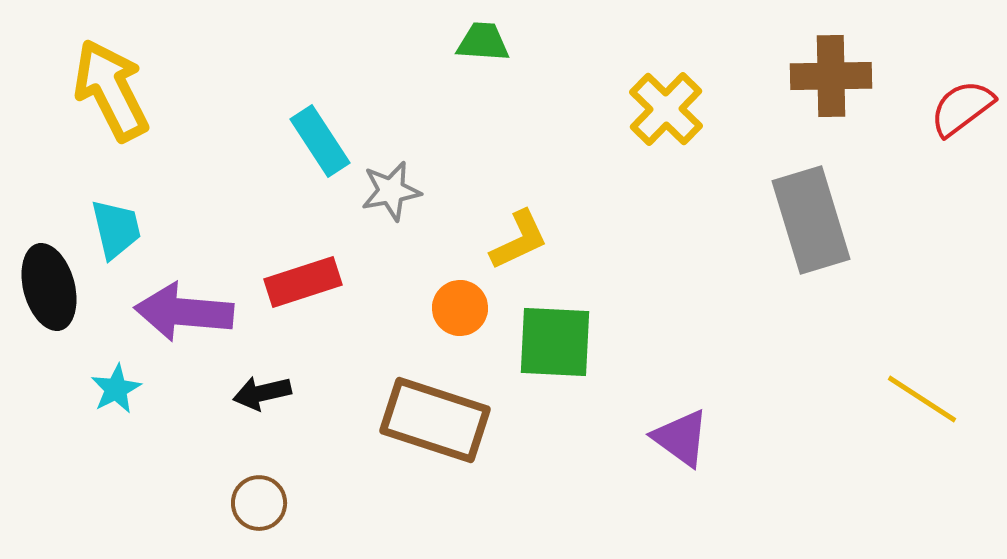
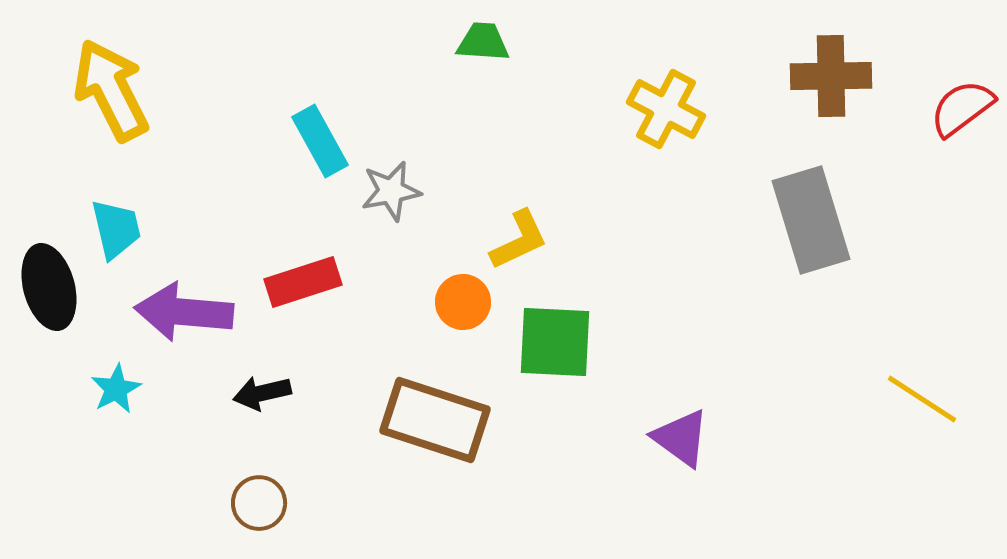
yellow cross: rotated 16 degrees counterclockwise
cyan rectangle: rotated 4 degrees clockwise
orange circle: moved 3 px right, 6 px up
